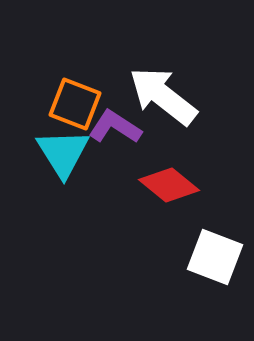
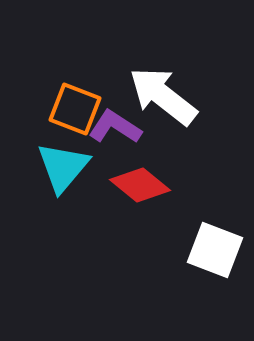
orange square: moved 5 px down
cyan triangle: moved 14 px down; rotated 12 degrees clockwise
red diamond: moved 29 px left
white square: moved 7 px up
